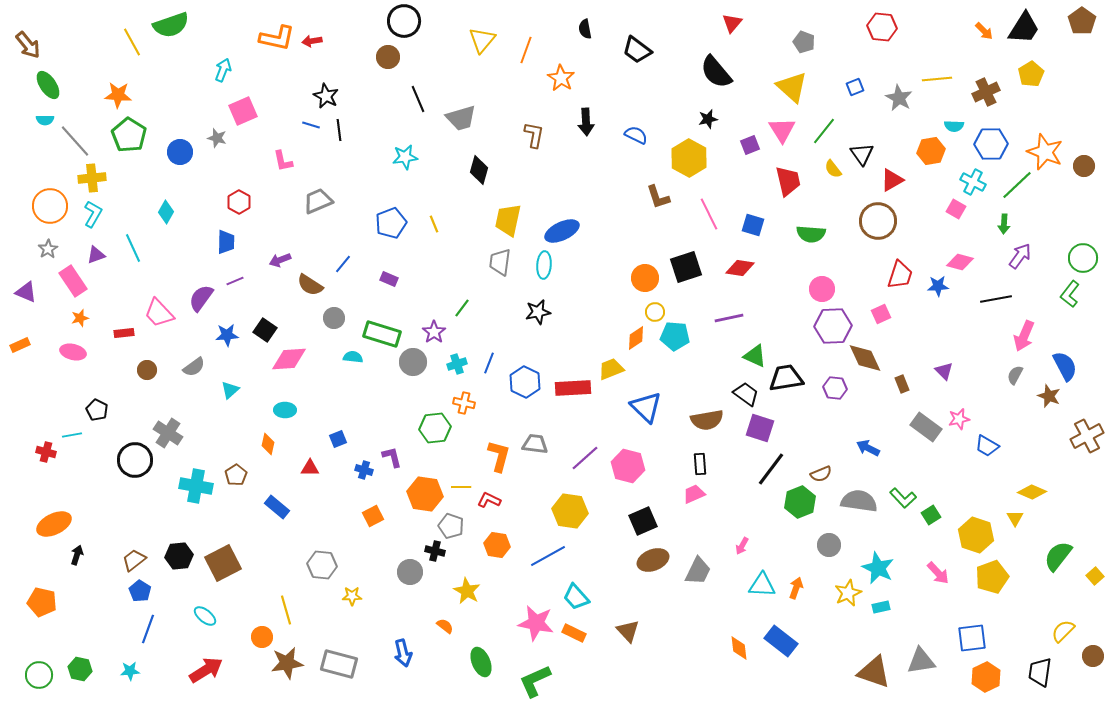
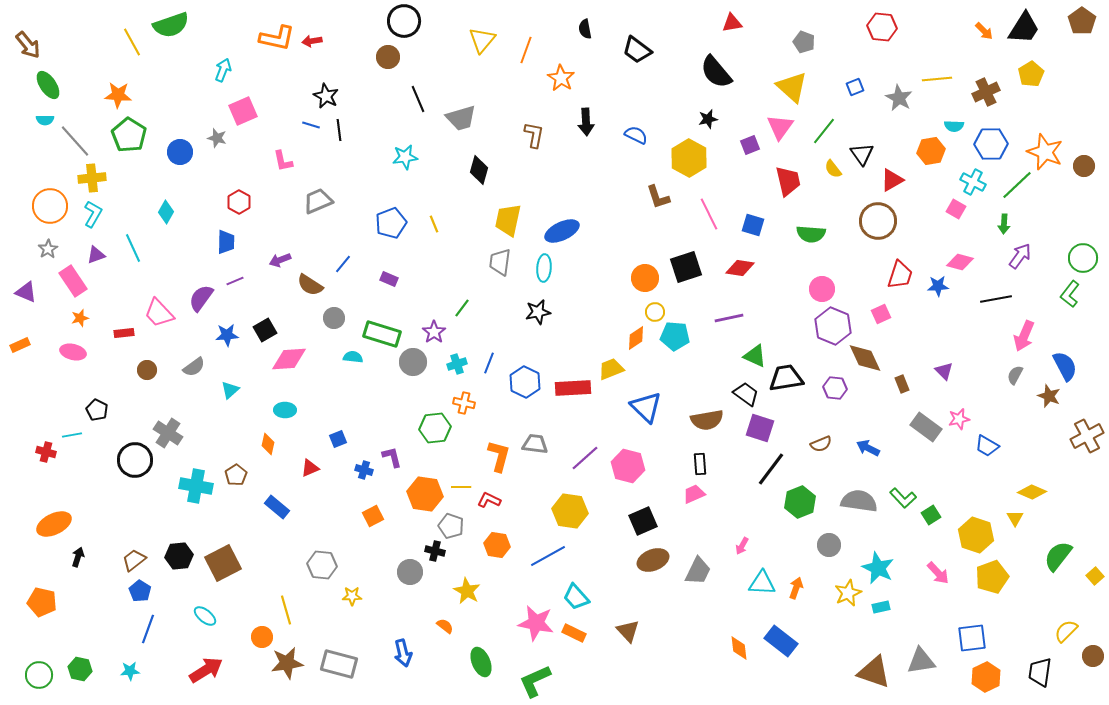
red triangle at (732, 23): rotated 40 degrees clockwise
pink triangle at (782, 130): moved 2 px left, 3 px up; rotated 8 degrees clockwise
cyan ellipse at (544, 265): moved 3 px down
purple hexagon at (833, 326): rotated 24 degrees clockwise
black square at (265, 330): rotated 25 degrees clockwise
red triangle at (310, 468): rotated 24 degrees counterclockwise
brown semicircle at (821, 474): moved 30 px up
black arrow at (77, 555): moved 1 px right, 2 px down
cyan triangle at (762, 585): moved 2 px up
yellow semicircle at (1063, 631): moved 3 px right
